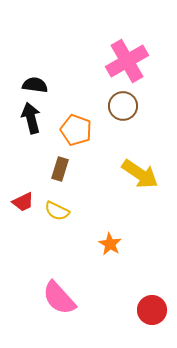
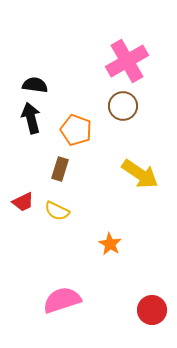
pink semicircle: moved 3 px right, 2 px down; rotated 114 degrees clockwise
